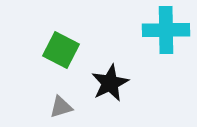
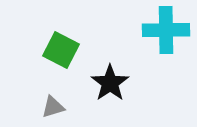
black star: rotated 9 degrees counterclockwise
gray triangle: moved 8 px left
